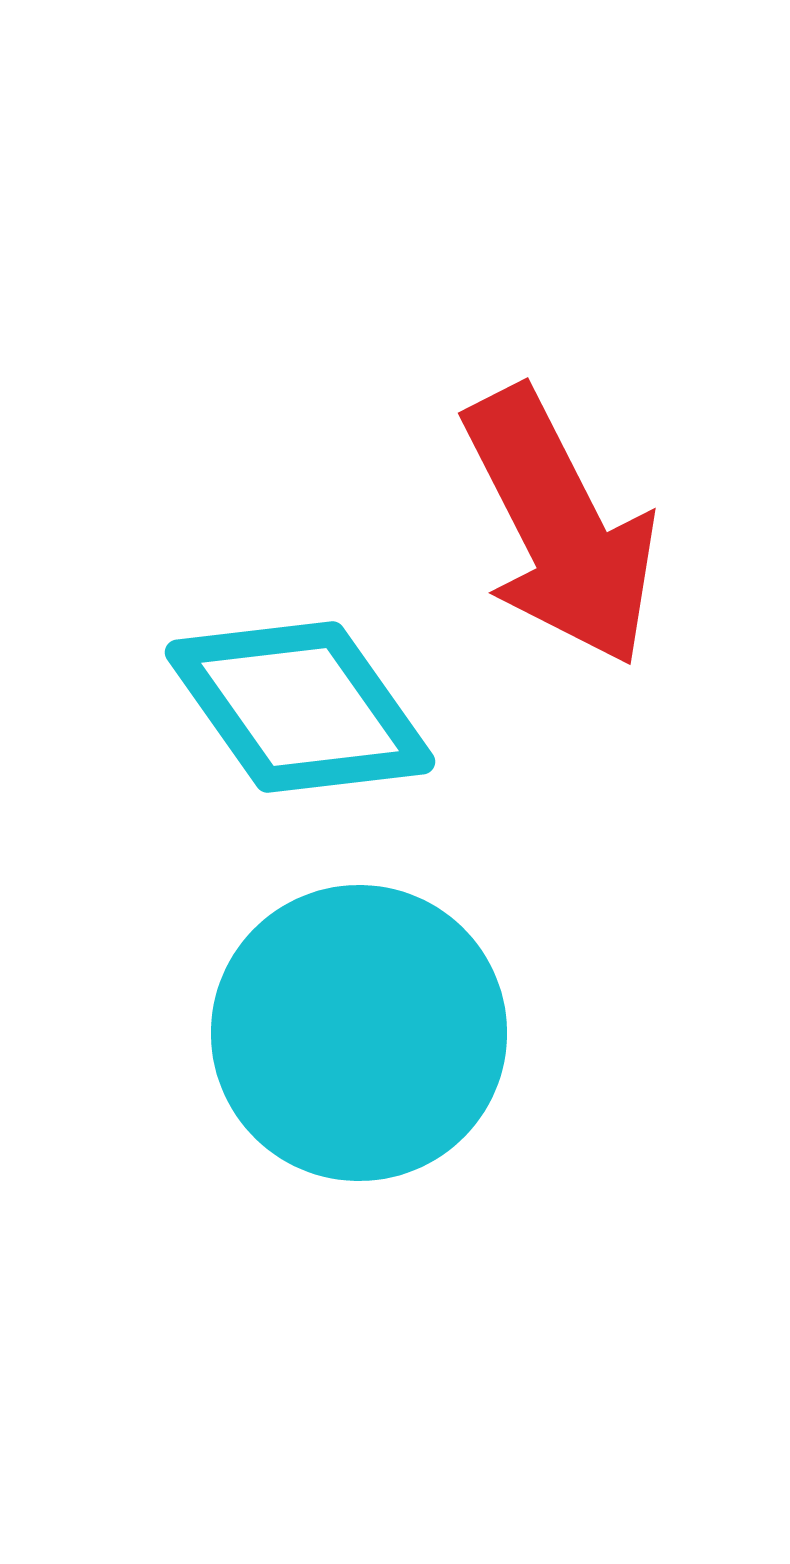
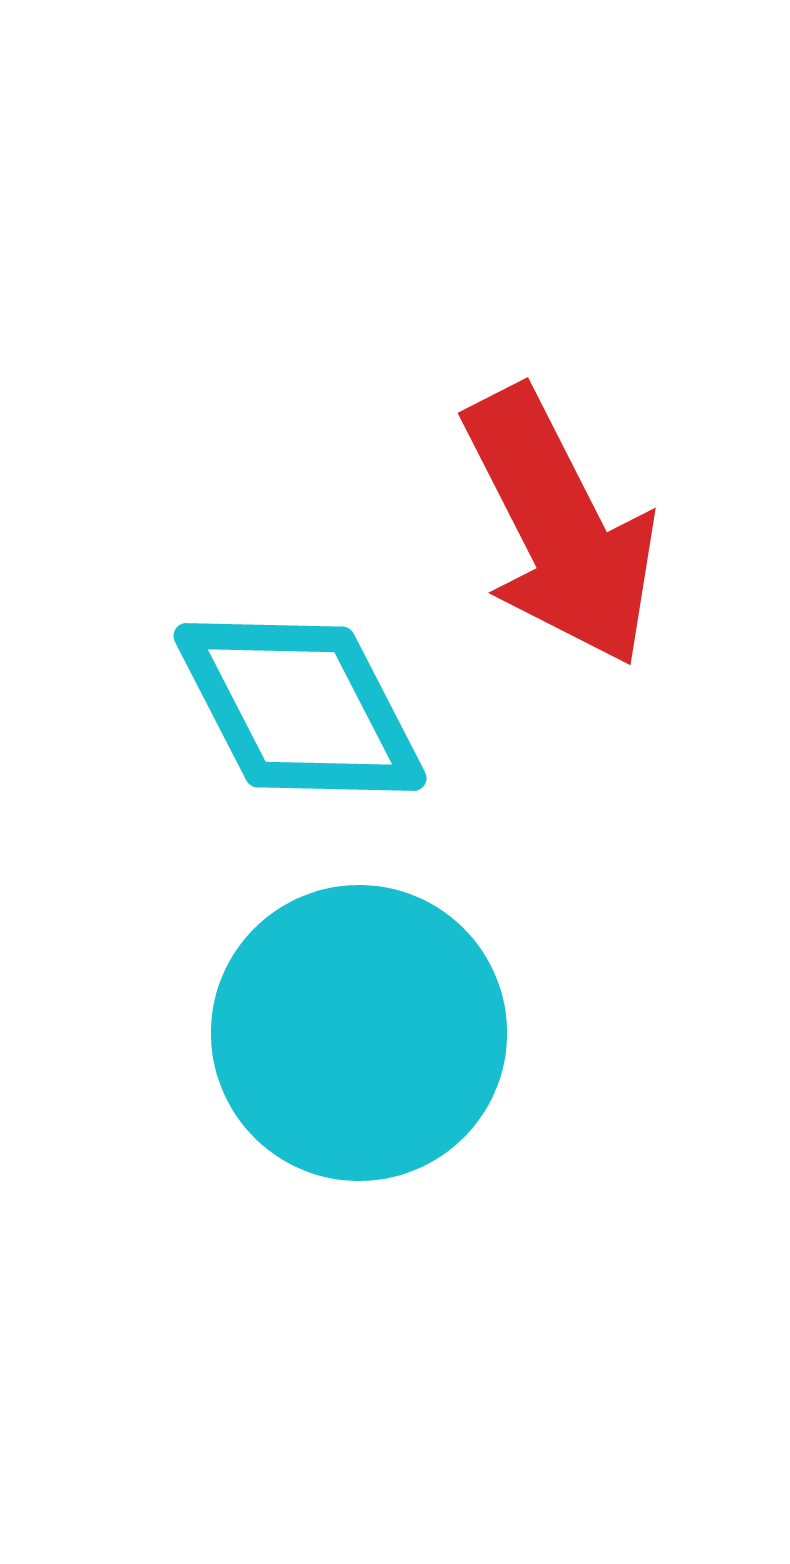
cyan diamond: rotated 8 degrees clockwise
